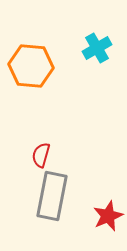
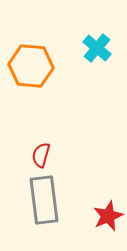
cyan cross: rotated 20 degrees counterclockwise
gray rectangle: moved 8 px left, 4 px down; rotated 18 degrees counterclockwise
